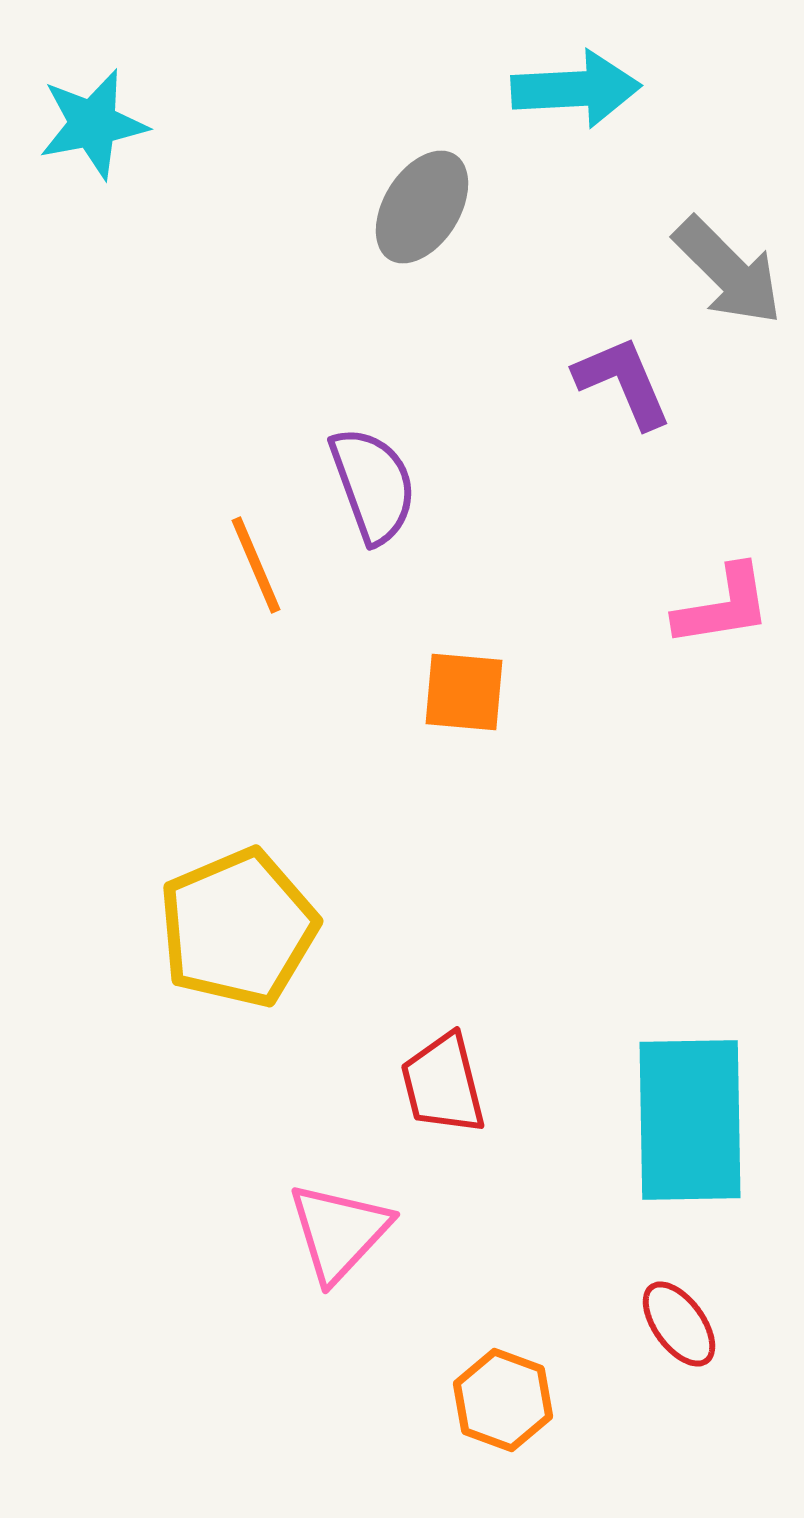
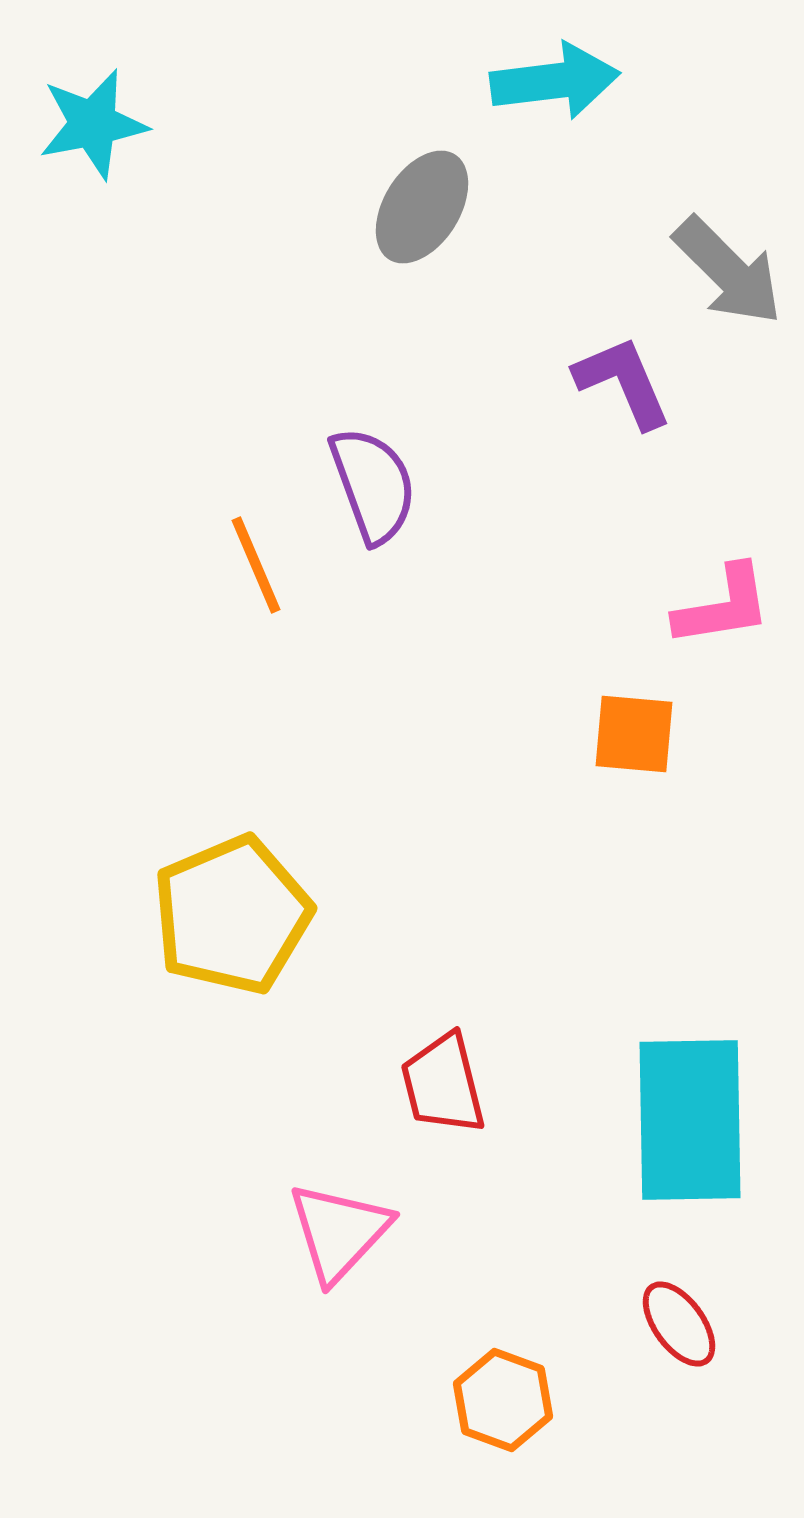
cyan arrow: moved 21 px left, 8 px up; rotated 4 degrees counterclockwise
orange square: moved 170 px right, 42 px down
yellow pentagon: moved 6 px left, 13 px up
